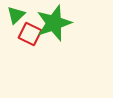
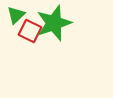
red square: moved 3 px up
